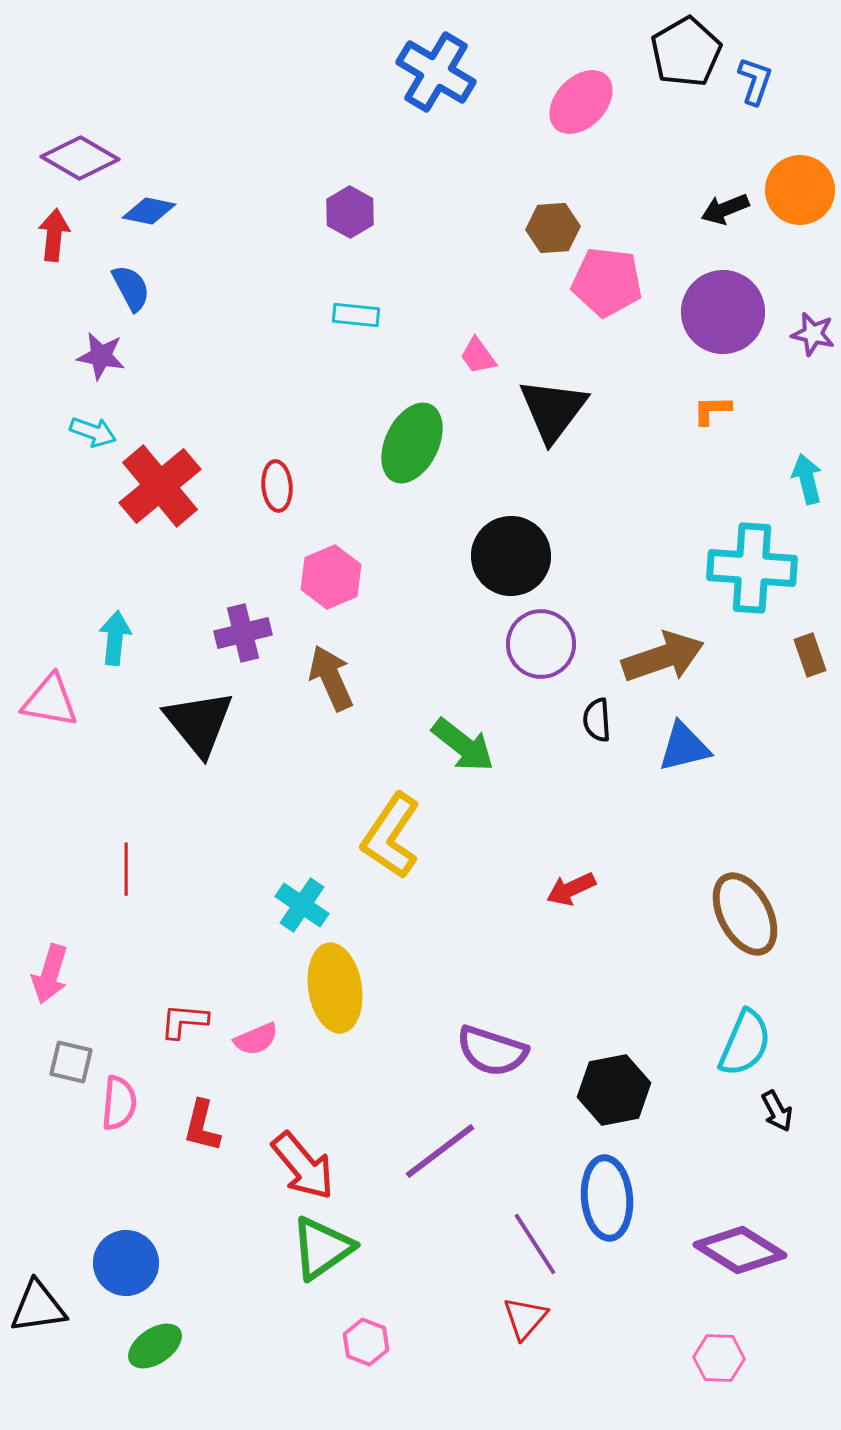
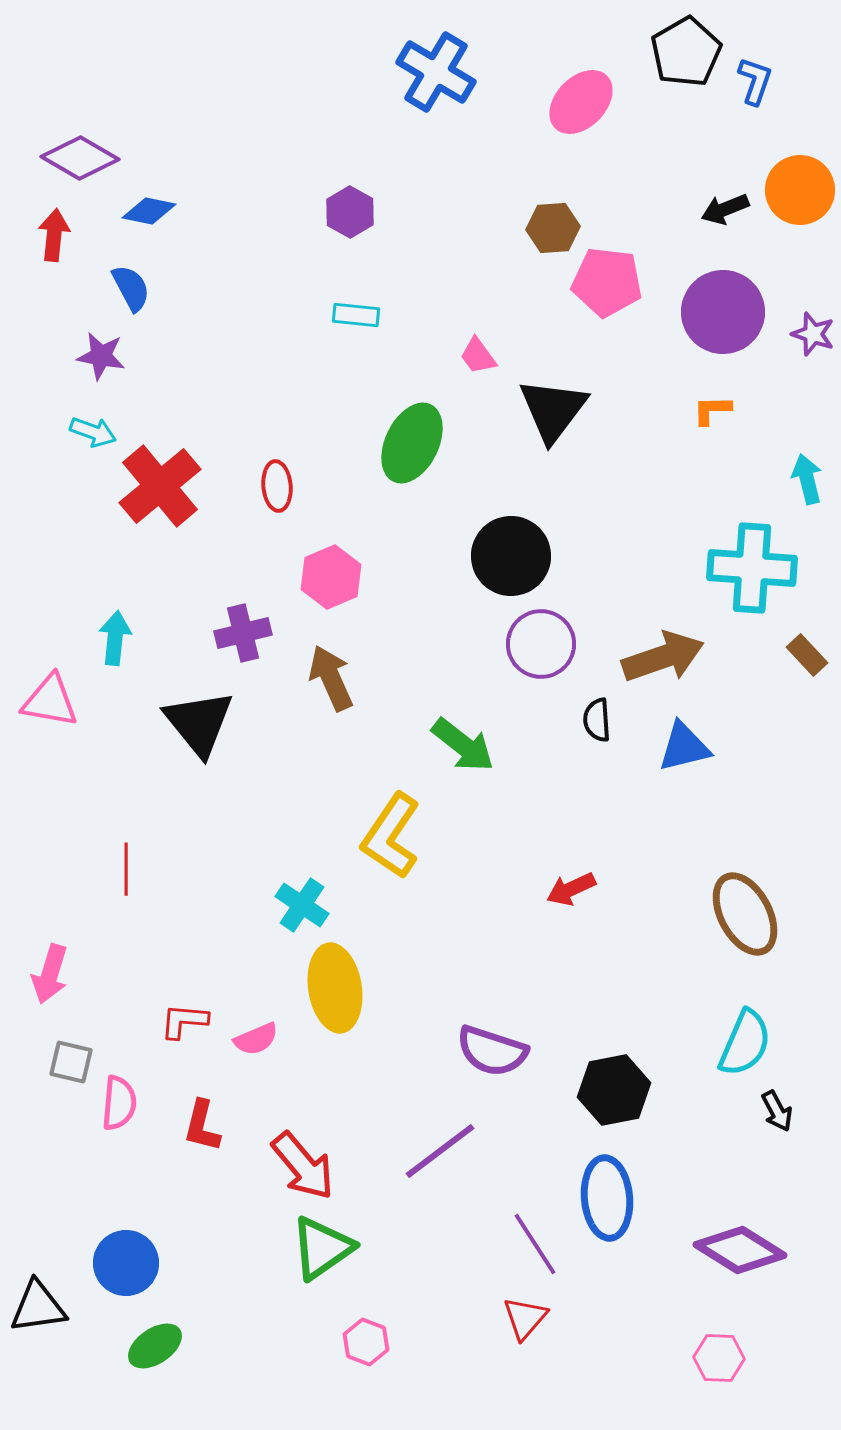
purple star at (813, 334): rotated 6 degrees clockwise
brown rectangle at (810, 655): moved 3 px left; rotated 24 degrees counterclockwise
